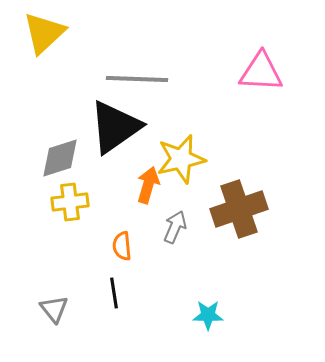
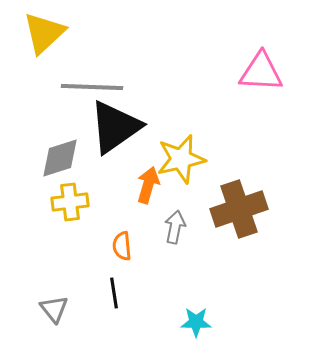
gray line: moved 45 px left, 8 px down
gray arrow: rotated 12 degrees counterclockwise
cyan star: moved 12 px left, 7 px down
